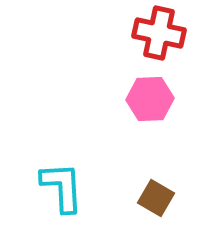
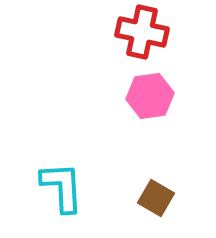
red cross: moved 17 px left, 1 px up
pink hexagon: moved 3 px up; rotated 6 degrees counterclockwise
